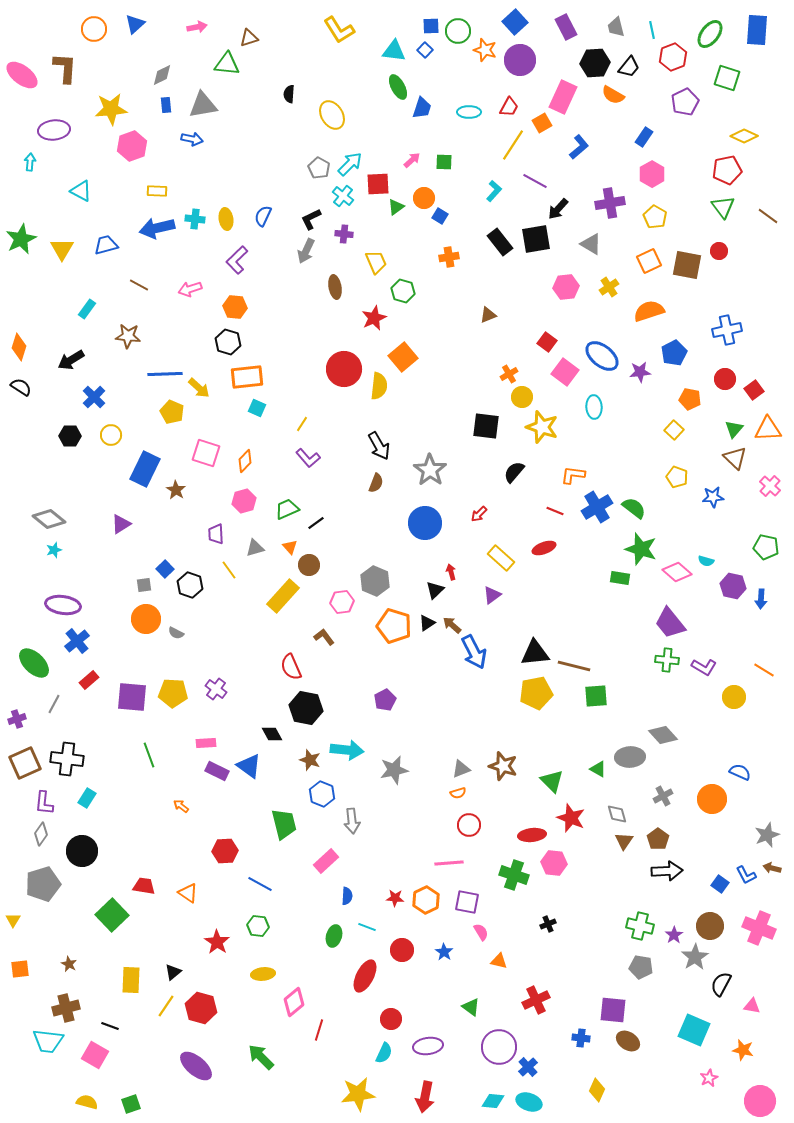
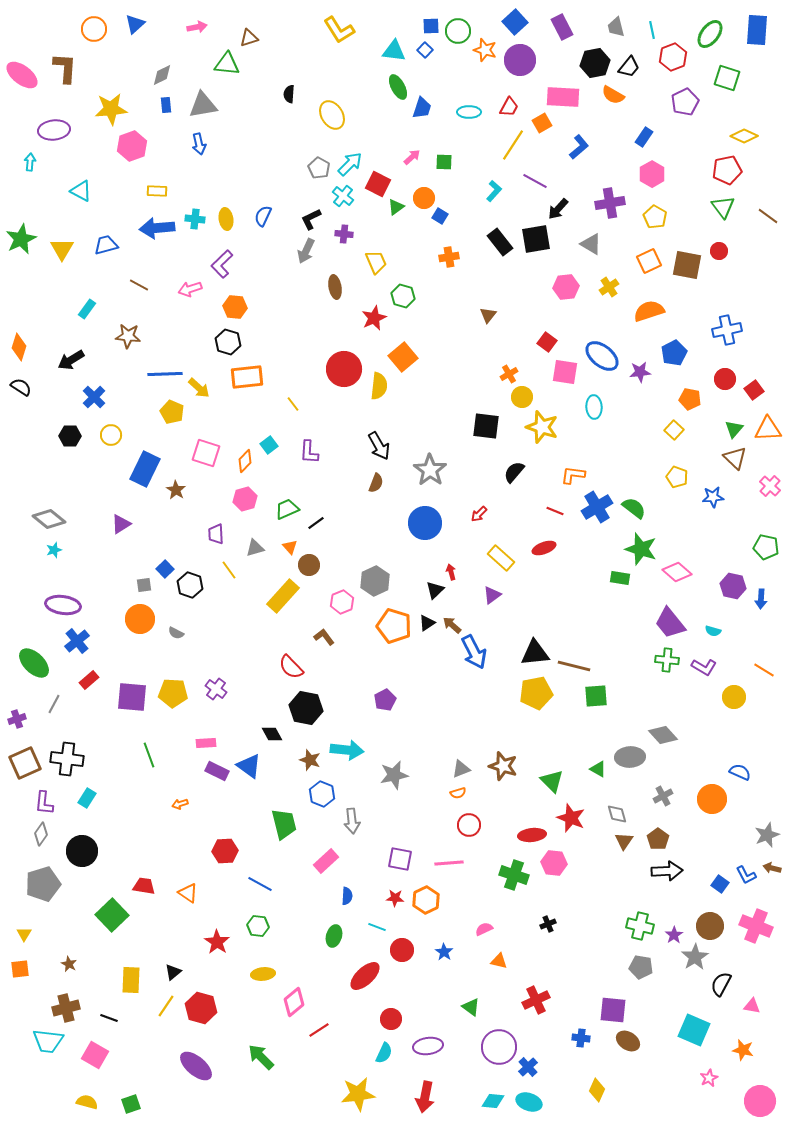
purple rectangle at (566, 27): moved 4 px left
black hexagon at (595, 63): rotated 8 degrees counterclockwise
pink rectangle at (563, 97): rotated 68 degrees clockwise
blue arrow at (192, 139): moved 7 px right, 5 px down; rotated 65 degrees clockwise
pink arrow at (412, 160): moved 3 px up
red square at (378, 184): rotated 30 degrees clockwise
blue arrow at (157, 228): rotated 8 degrees clockwise
purple L-shape at (237, 260): moved 15 px left, 4 px down
green hexagon at (403, 291): moved 5 px down
brown triangle at (488, 315): rotated 30 degrees counterclockwise
pink square at (565, 372): rotated 28 degrees counterclockwise
cyan square at (257, 408): moved 12 px right, 37 px down; rotated 30 degrees clockwise
yellow line at (302, 424): moved 9 px left, 20 px up; rotated 70 degrees counterclockwise
purple L-shape at (308, 458): moved 1 px right, 6 px up; rotated 45 degrees clockwise
pink hexagon at (244, 501): moved 1 px right, 2 px up
cyan semicircle at (706, 561): moved 7 px right, 70 px down
gray hexagon at (375, 581): rotated 12 degrees clockwise
pink hexagon at (342, 602): rotated 15 degrees counterclockwise
orange circle at (146, 619): moved 6 px left
red semicircle at (291, 667): rotated 20 degrees counterclockwise
gray star at (394, 770): moved 5 px down
orange arrow at (181, 806): moved 1 px left, 2 px up; rotated 56 degrees counterclockwise
purple square at (467, 902): moved 67 px left, 43 px up
yellow triangle at (13, 920): moved 11 px right, 14 px down
cyan line at (367, 927): moved 10 px right
pink cross at (759, 928): moved 3 px left, 2 px up
pink semicircle at (481, 932): moved 3 px right, 3 px up; rotated 84 degrees counterclockwise
red ellipse at (365, 976): rotated 20 degrees clockwise
black line at (110, 1026): moved 1 px left, 8 px up
red line at (319, 1030): rotated 40 degrees clockwise
